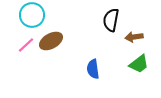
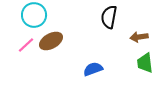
cyan circle: moved 2 px right
black semicircle: moved 2 px left, 3 px up
brown arrow: moved 5 px right
green trapezoid: moved 6 px right, 1 px up; rotated 120 degrees clockwise
blue semicircle: rotated 78 degrees clockwise
